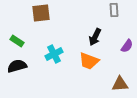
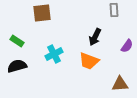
brown square: moved 1 px right
